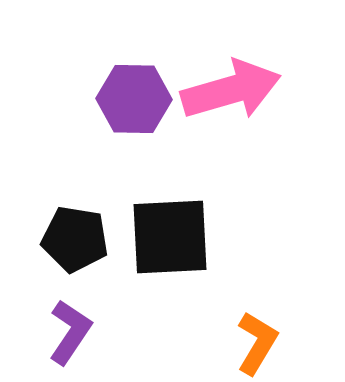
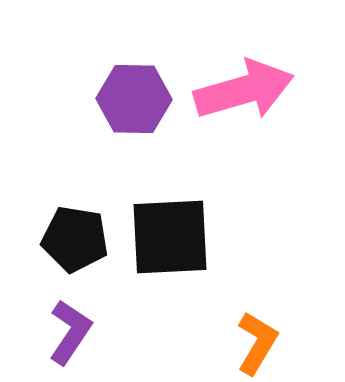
pink arrow: moved 13 px right
